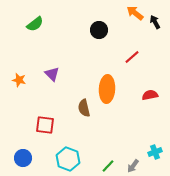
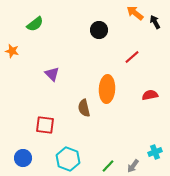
orange star: moved 7 px left, 29 px up
